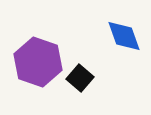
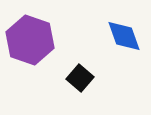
purple hexagon: moved 8 px left, 22 px up
